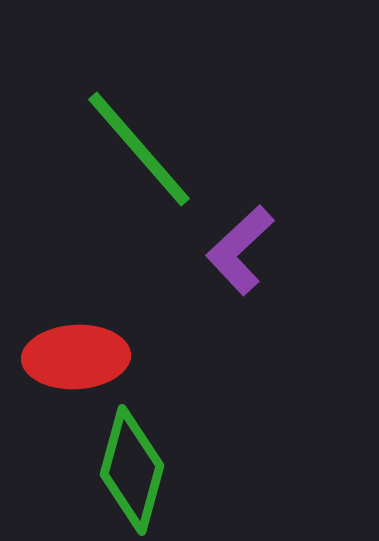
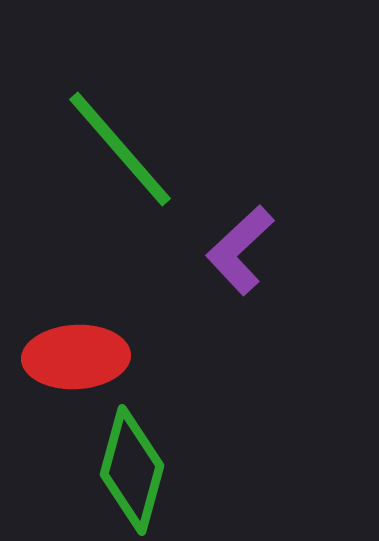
green line: moved 19 px left
